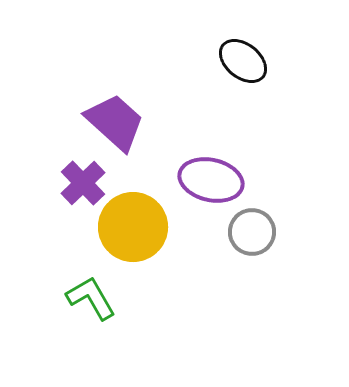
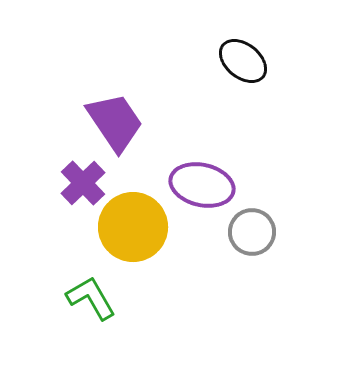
purple trapezoid: rotated 14 degrees clockwise
purple ellipse: moved 9 px left, 5 px down
